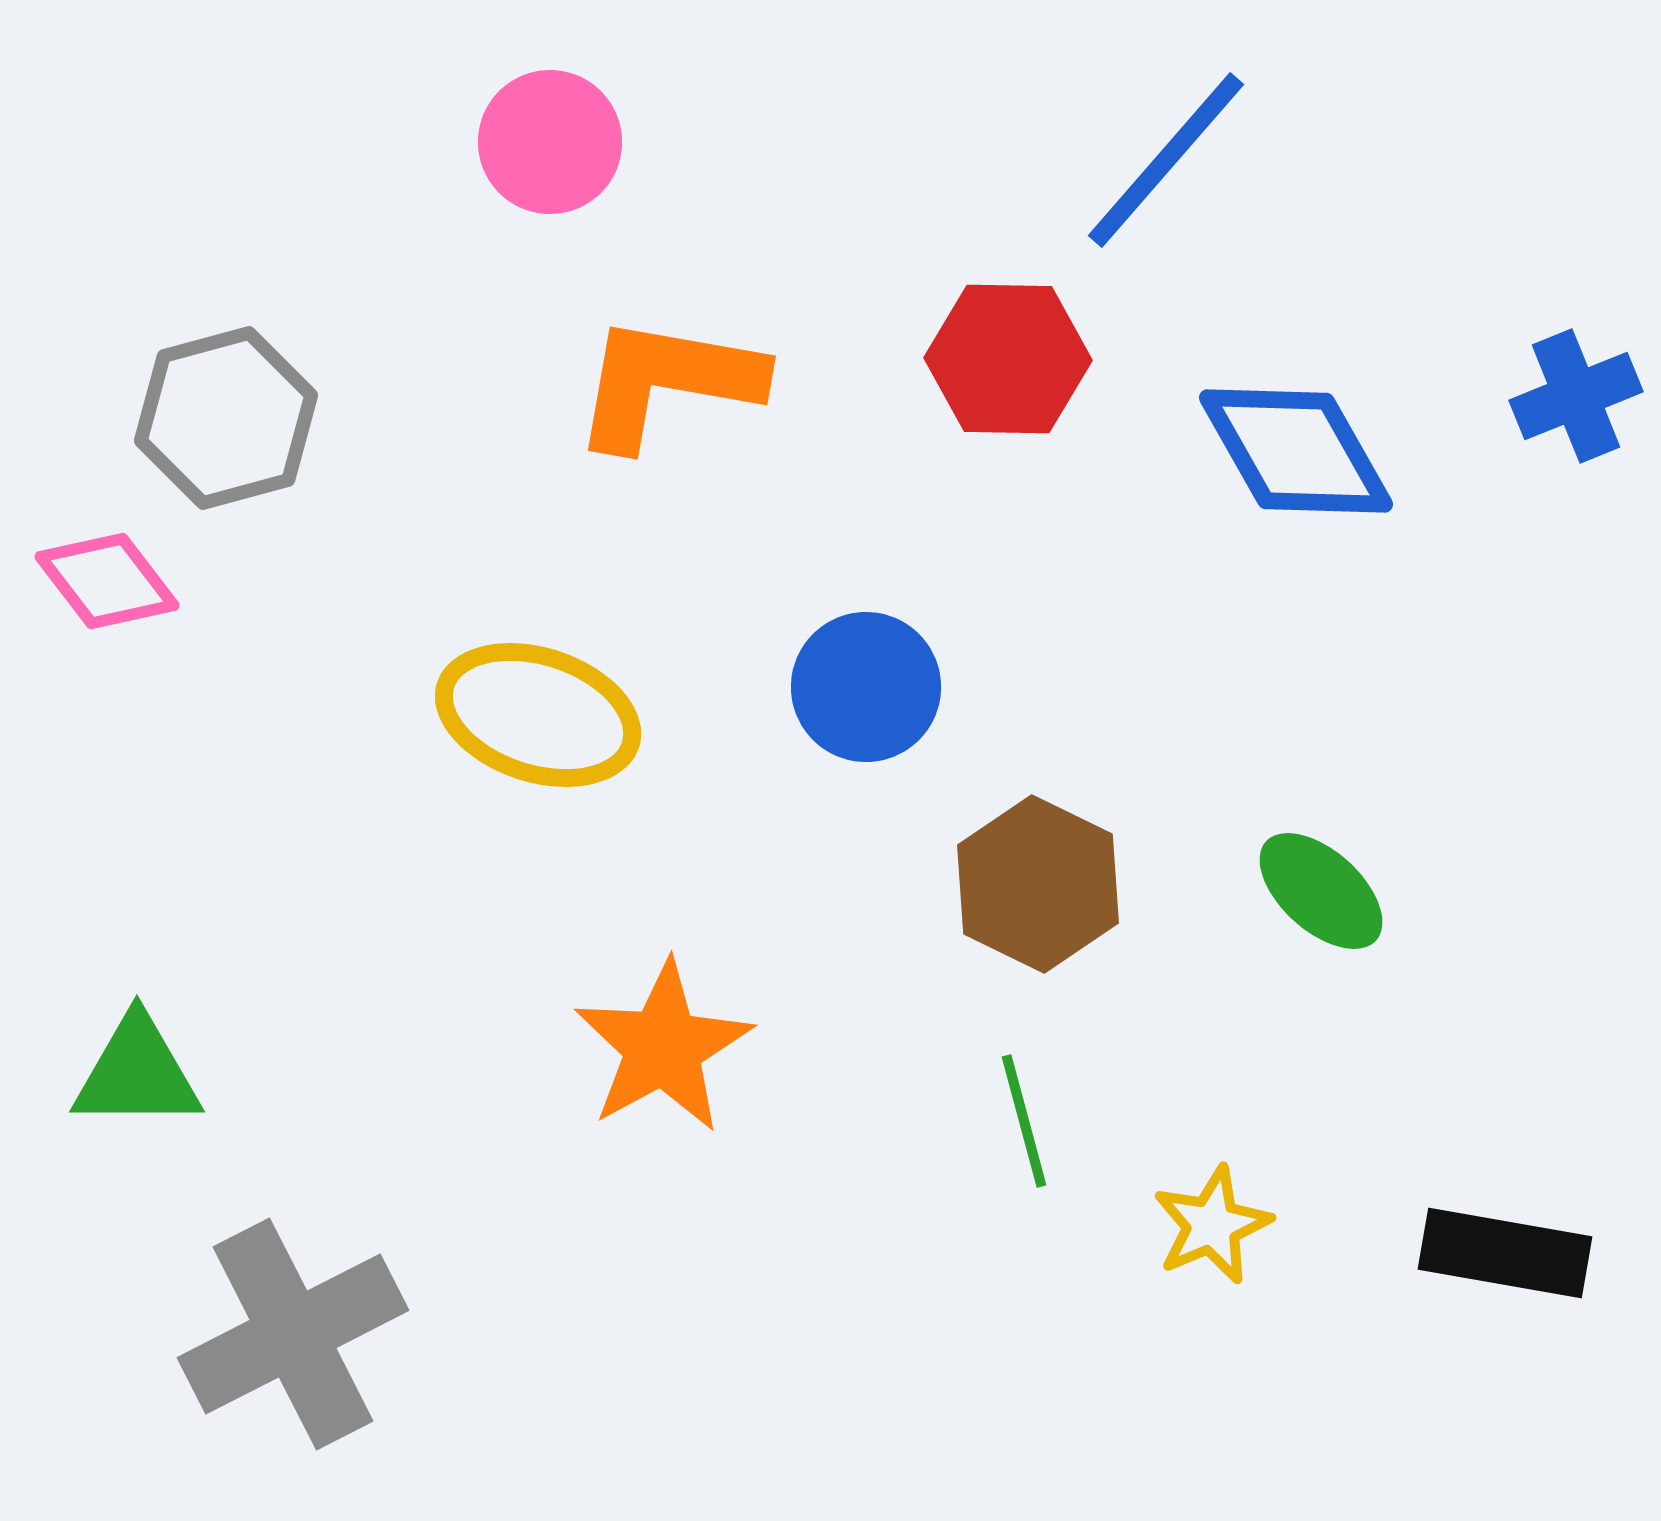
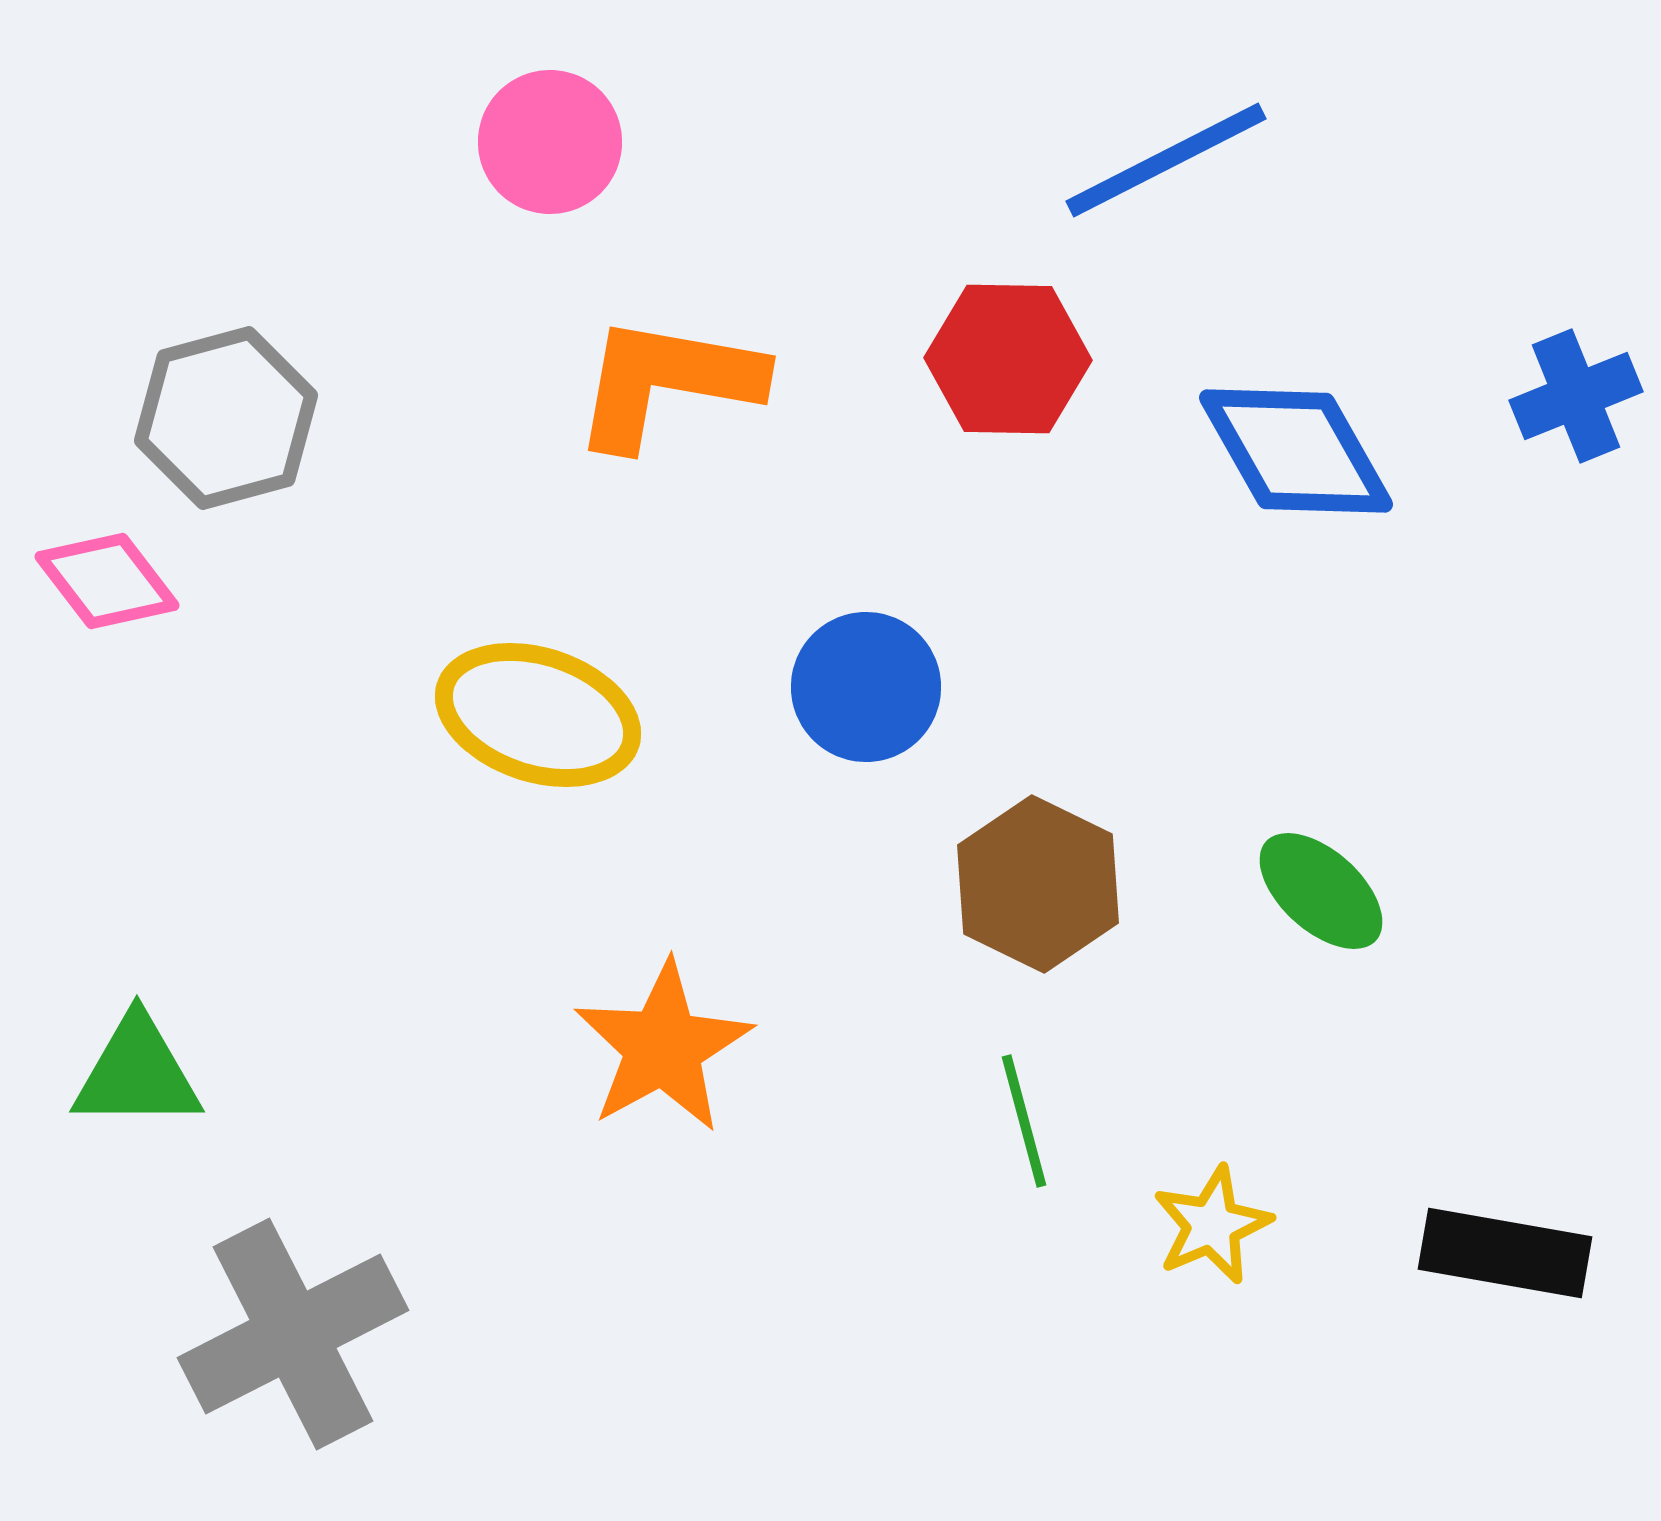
blue line: rotated 22 degrees clockwise
